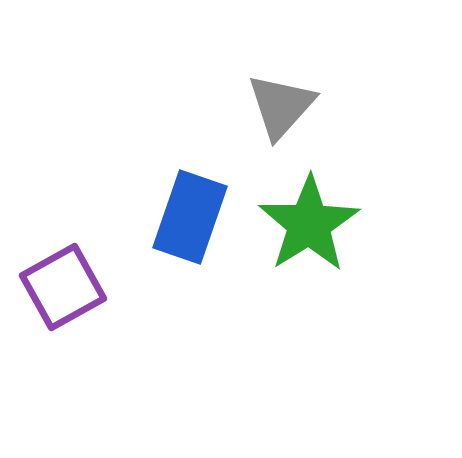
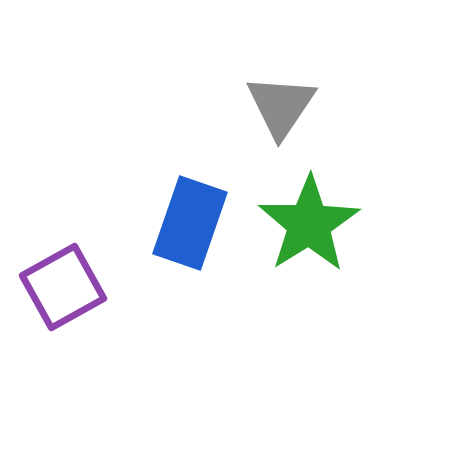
gray triangle: rotated 8 degrees counterclockwise
blue rectangle: moved 6 px down
